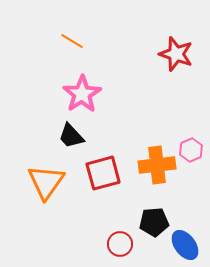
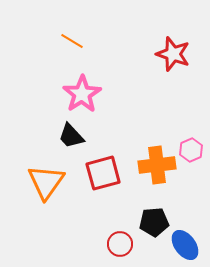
red star: moved 3 px left
